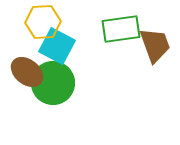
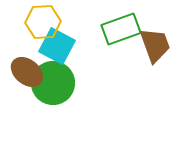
green rectangle: rotated 12 degrees counterclockwise
